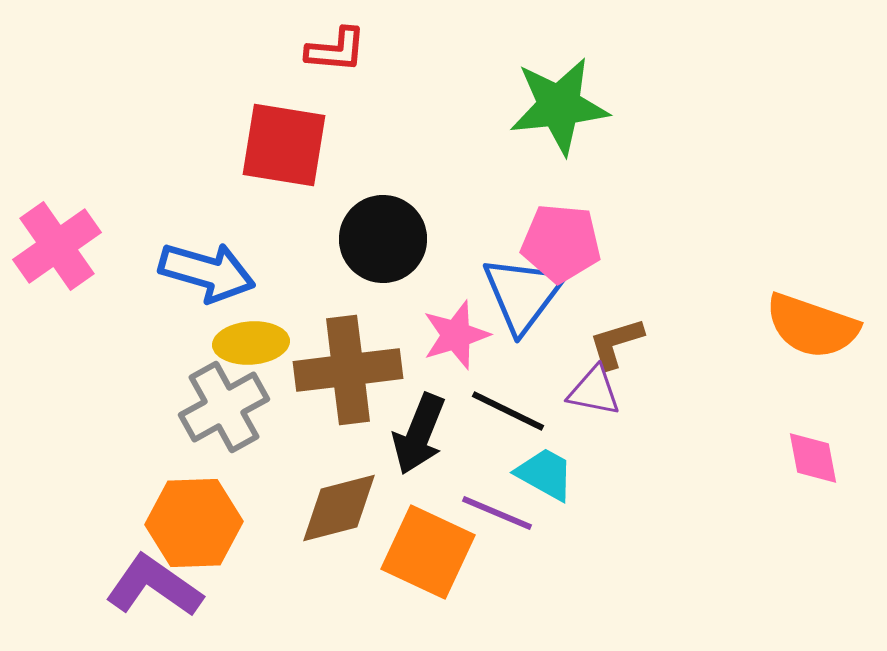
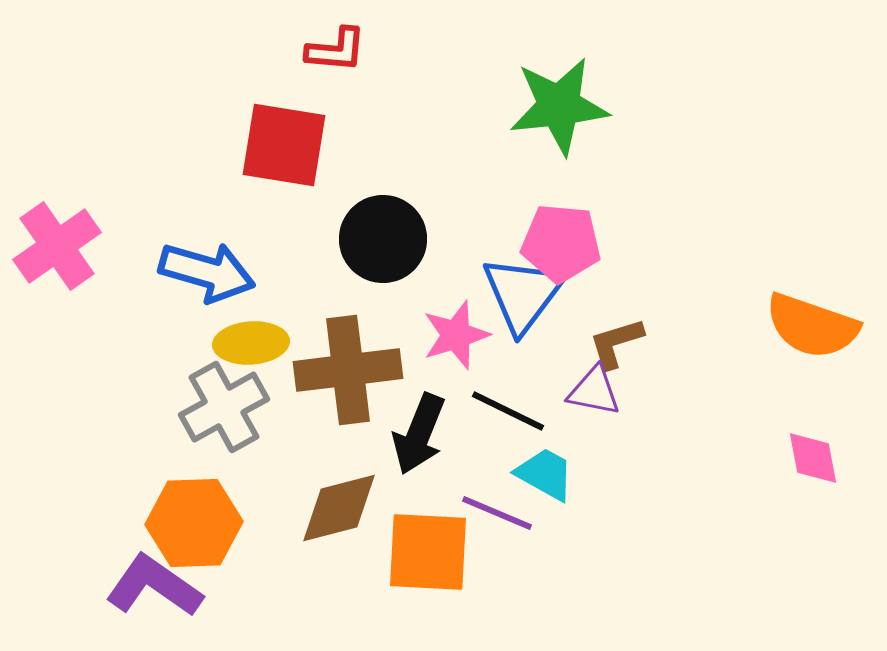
orange square: rotated 22 degrees counterclockwise
